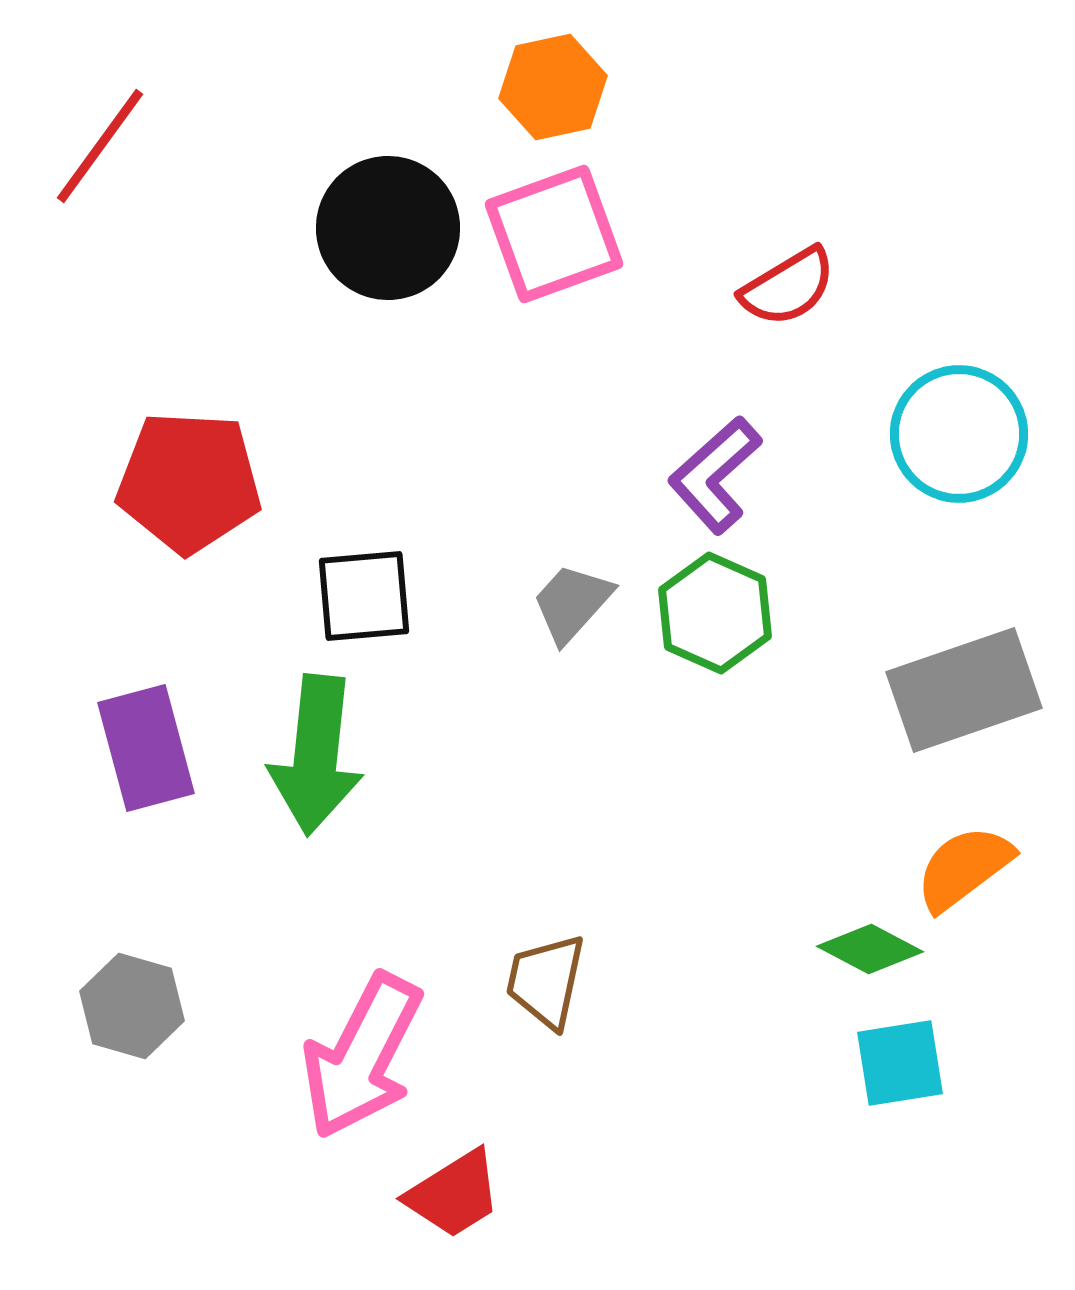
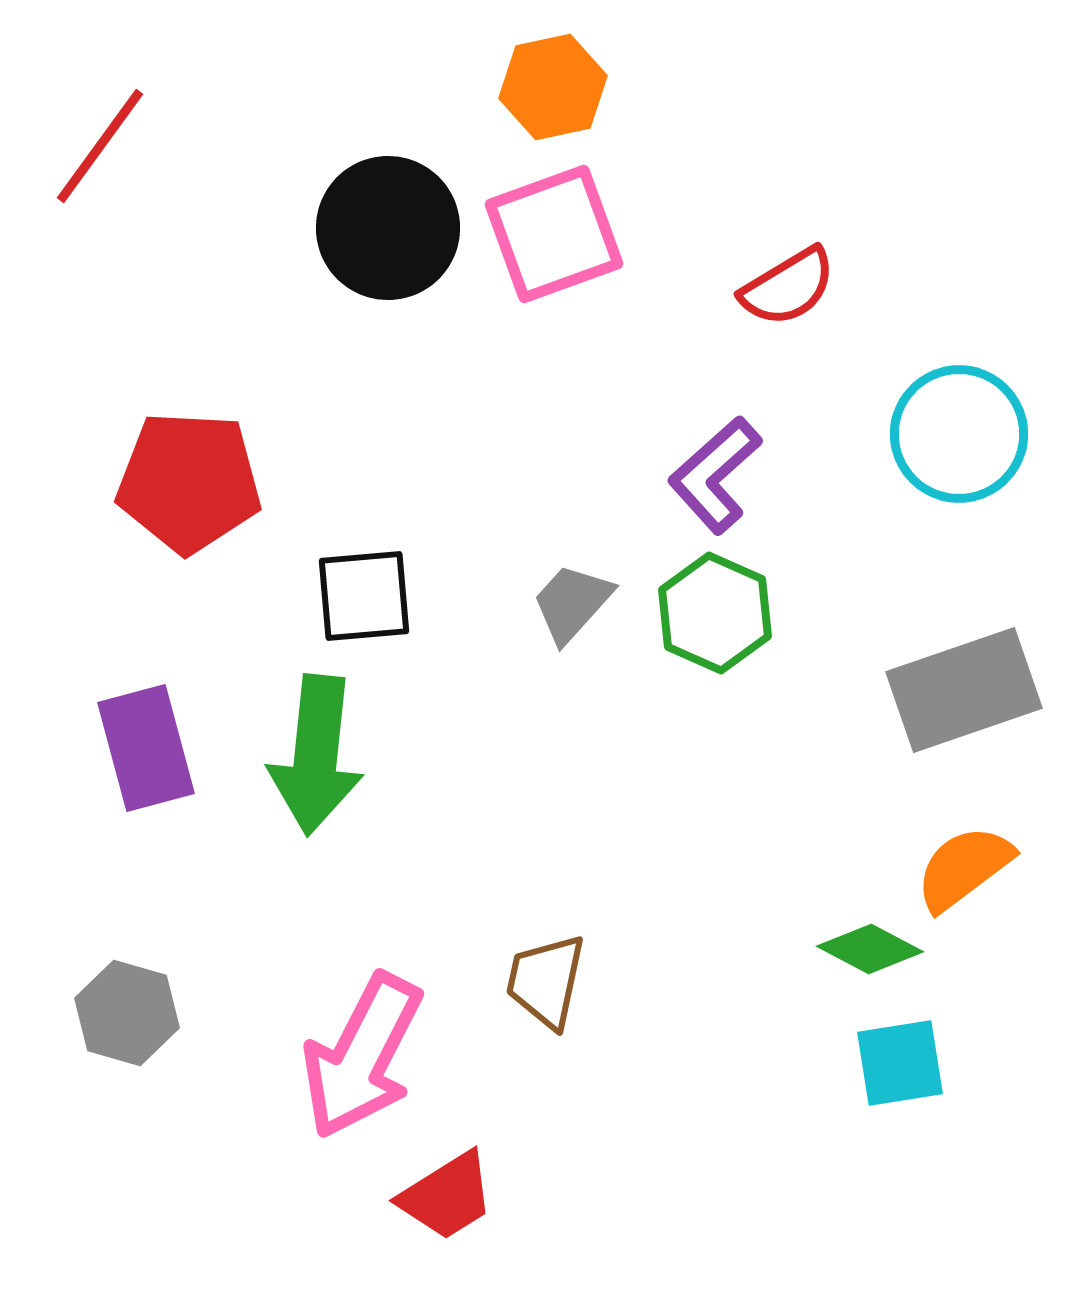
gray hexagon: moved 5 px left, 7 px down
red trapezoid: moved 7 px left, 2 px down
